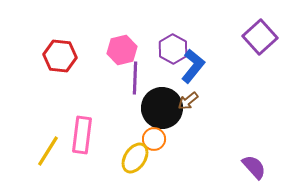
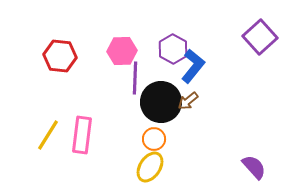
pink hexagon: moved 1 px down; rotated 12 degrees clockwise
black circle: moved 1 px left, 6 px up
yellow line: moved 16 px up
yellow ellipse: moved 15 px right, 9 px down
